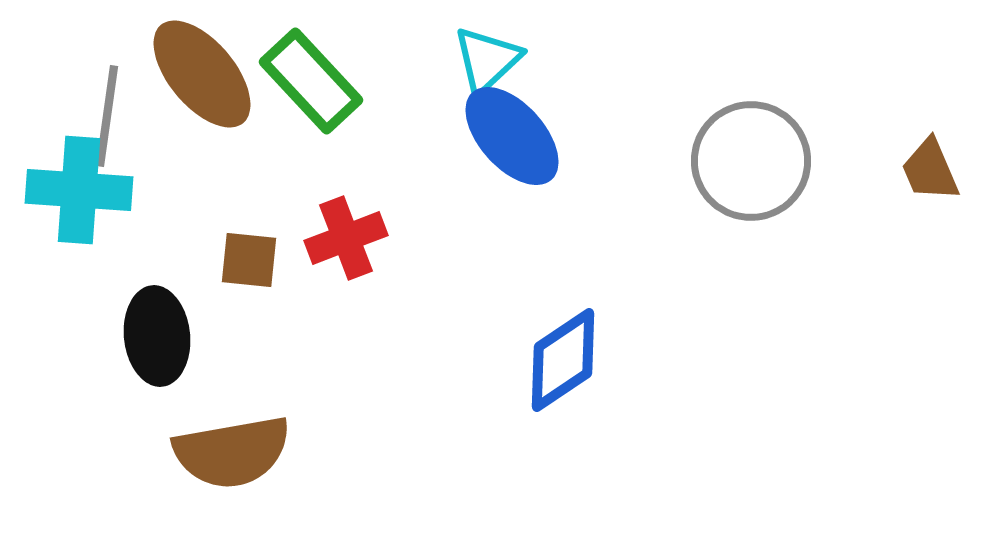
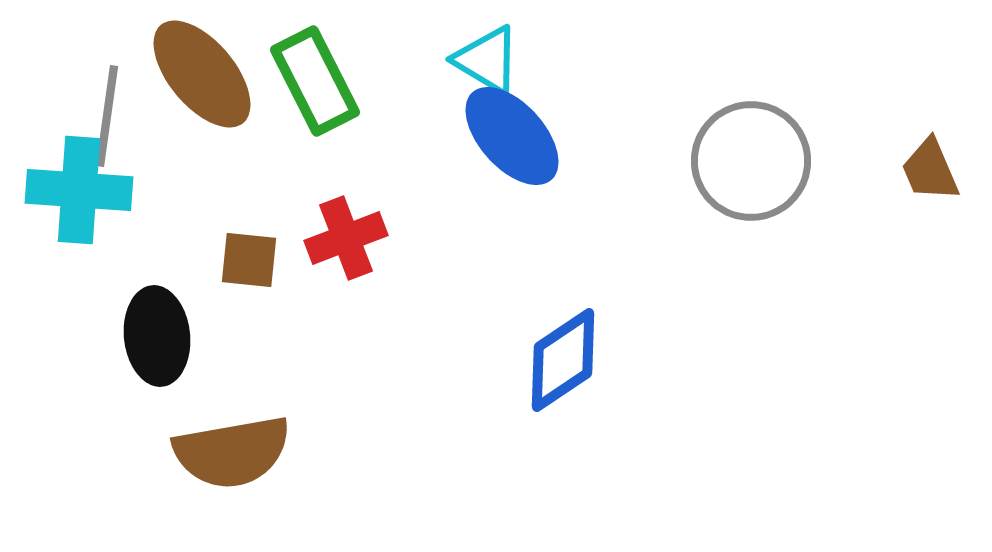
cyan triangle: rotated 46 degrees counterclockwise
green rectangle: moved 4 px right; rotated 16 degrees clockwise
